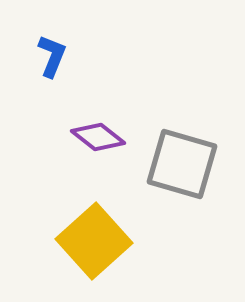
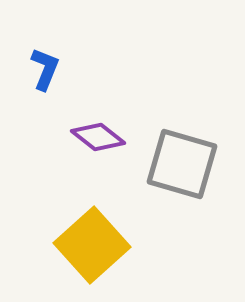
blue L-shape: moved 7 px left, 13 px down
yellow square: moved 2 px left, 4 px down
